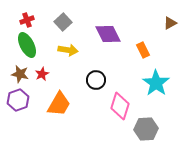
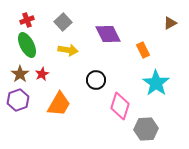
brown star: rotated 24 degrees clockwise
